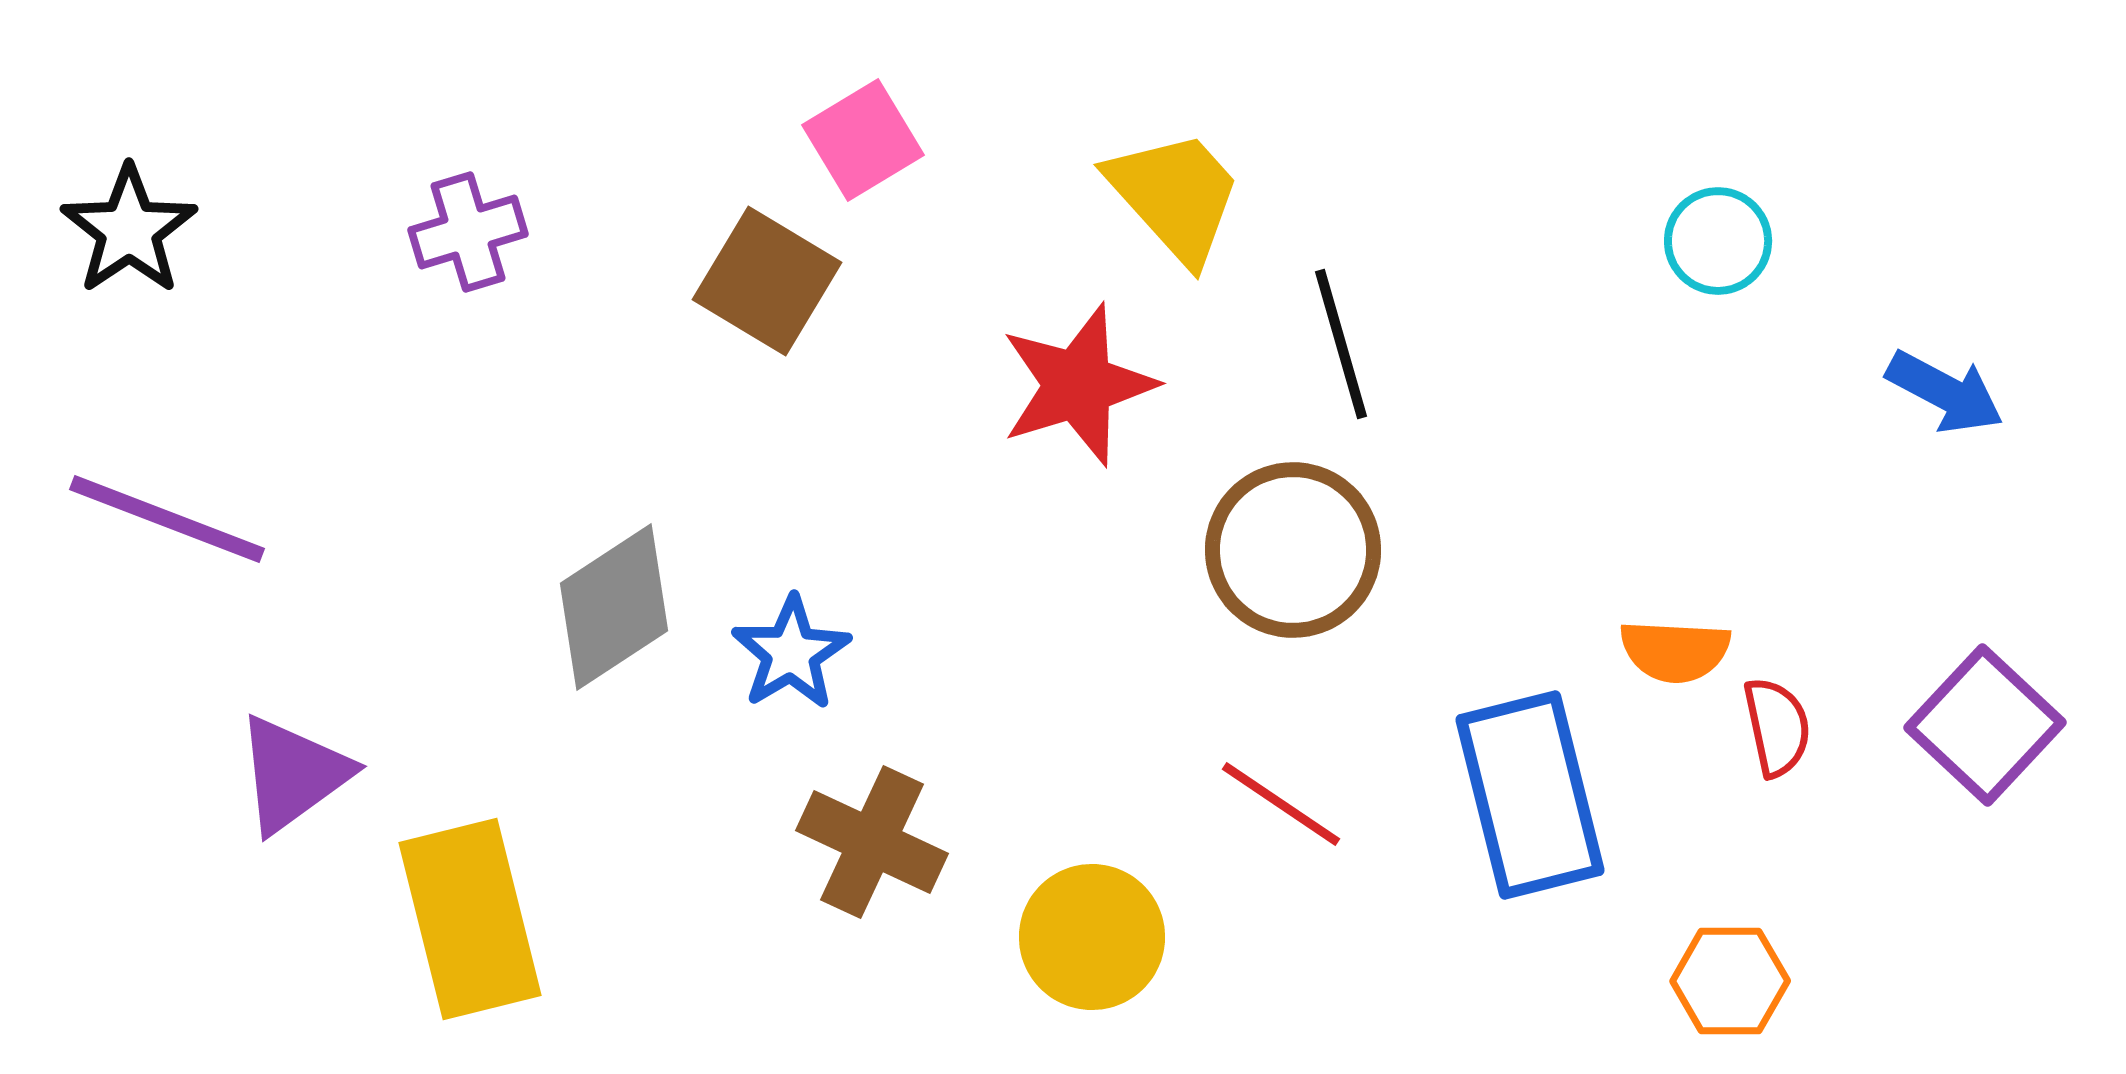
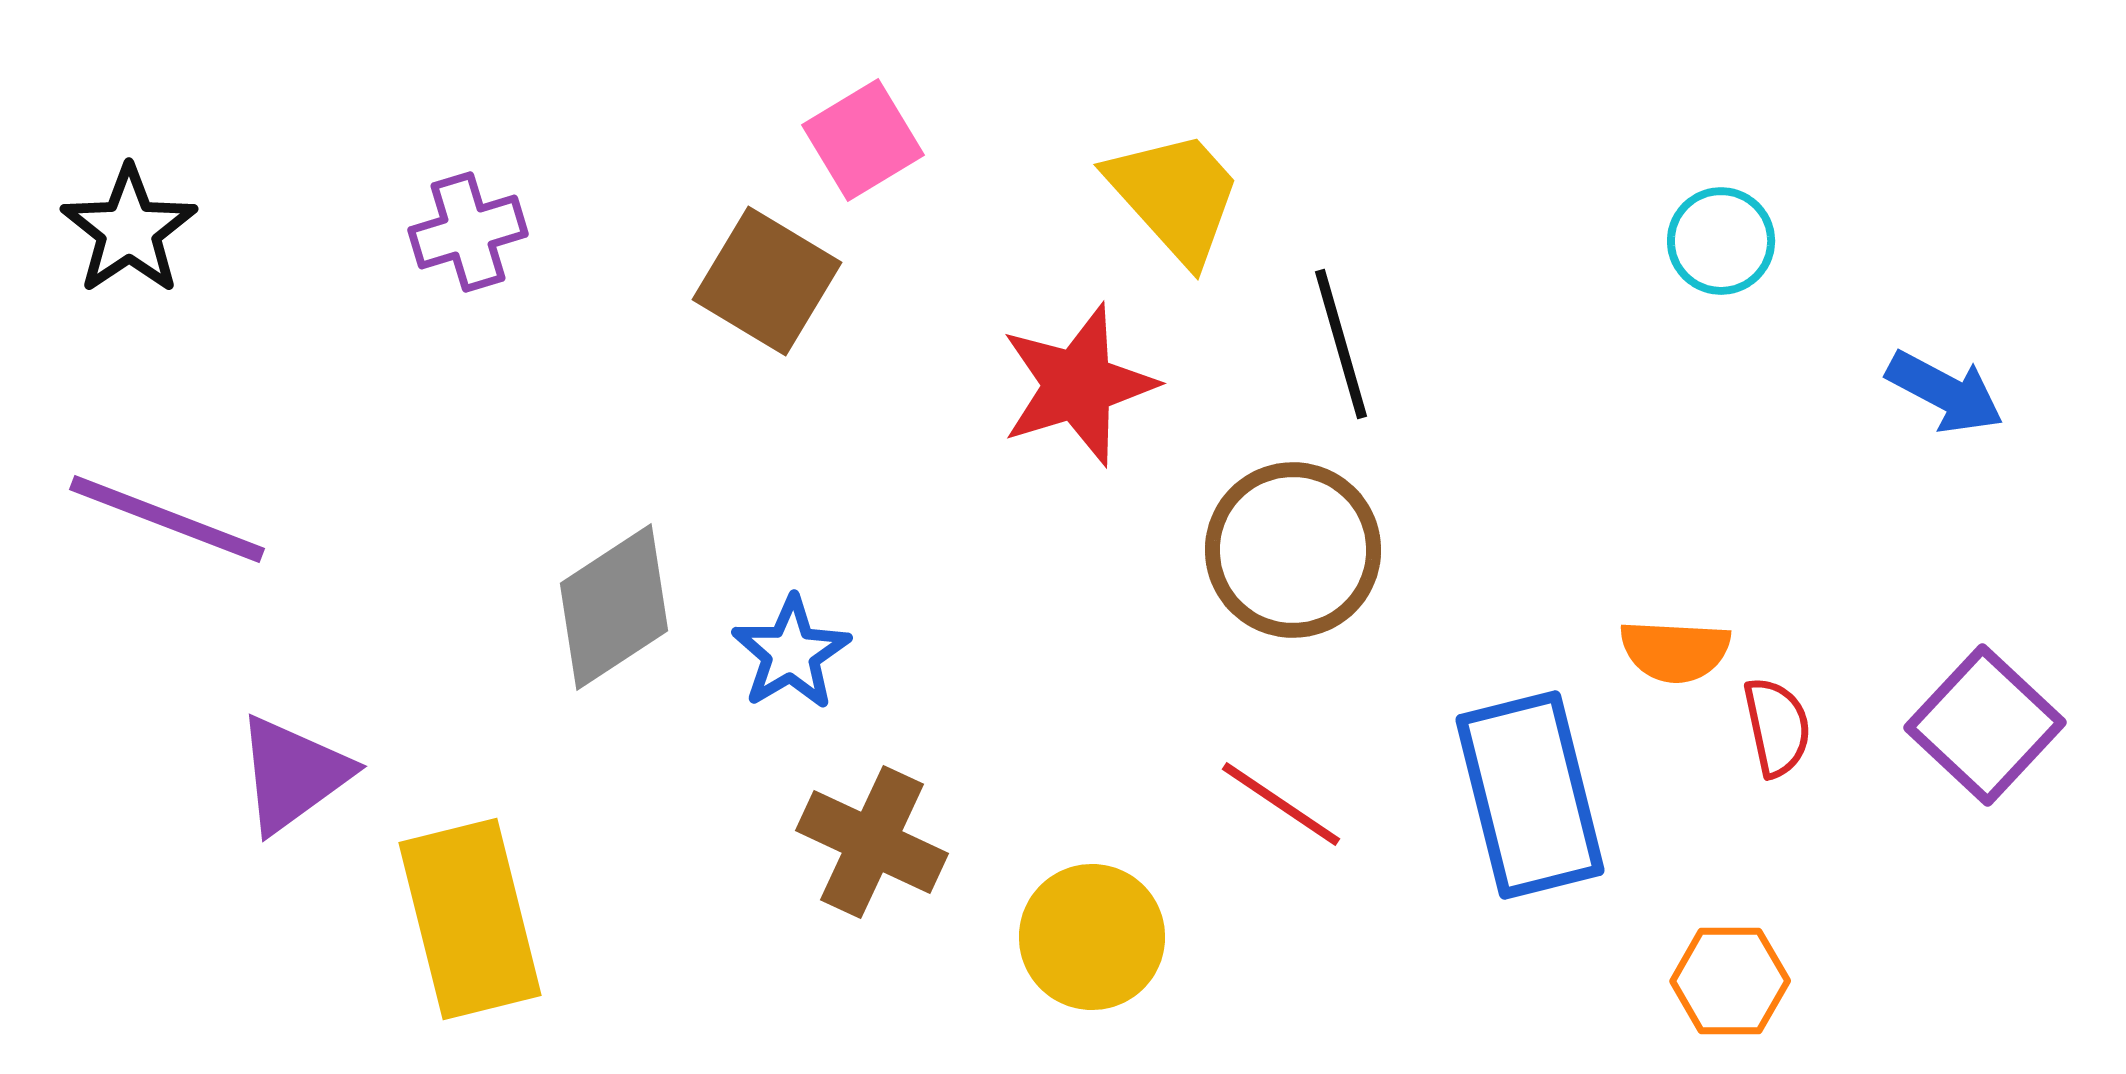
cyan circle: moved 3 px right
